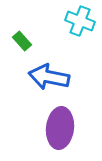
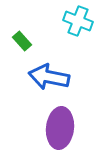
cyan cross: moved 2 px left
